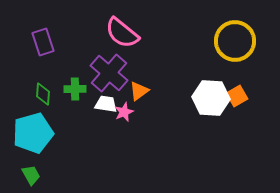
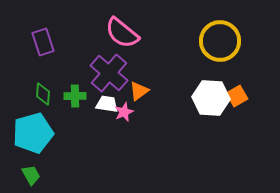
yellow circle: moved 15 px left
green cross: moved 7 px down
white trapezoid: moved 1 px right
